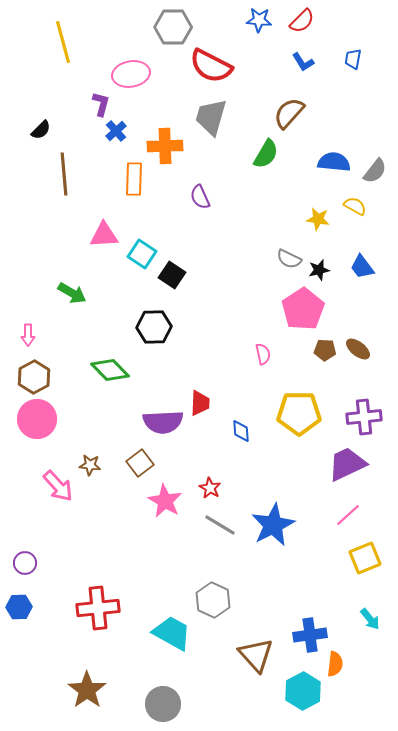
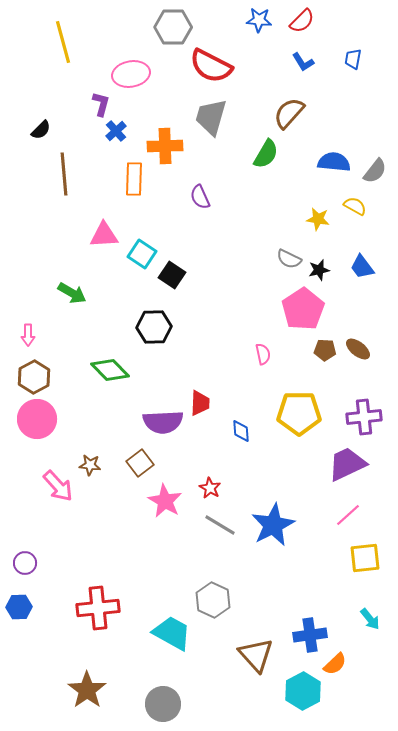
yellow square at (365, 558): rotated 16 degrees clockwise
orange semicircle at (335, 664): rotated 40 degrees clockwise
